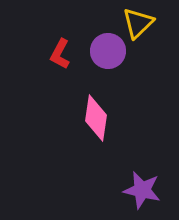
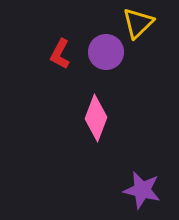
purple circle: moved 2 px left, 1 px down
pink diamond: rotated 12 degrees clockwise
